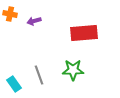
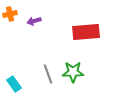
orange cross: rotated 24 degrees counterclockwise
red rectangle: moved 2 px right, 1 px up
green star: moved 2 px down
gray line: moved 9 px right, 1 px up
